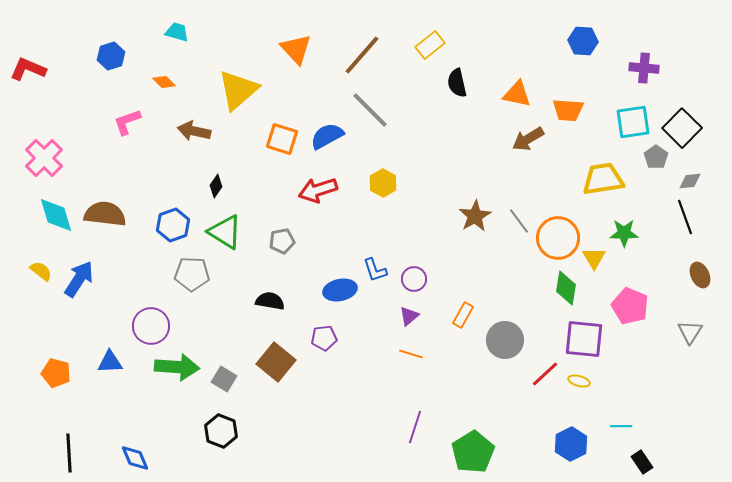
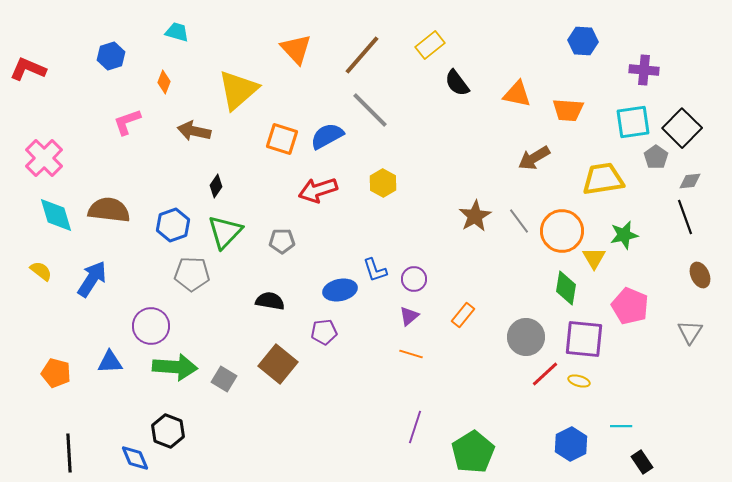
purple cross at (644, 68): moved 2 px down
orange diamond at (164, 82): rotated 65 degrees clockwise
black semicircle at (457, 83): rotated 24 degrees counterclockwise
brown arrow at (528, 139): moved 6 px right, 19 px down
brown semicircle at (105, 214): moved 4 px right, 4 px up
green triangle at (225, 232): rotated 42 degrees clockwise
green star at (624, 233): moved 2 px down; rotated 12 degrees counterclockwise
orange circle at (558, 238): moved 4 px right, 7 px up
gray pentagon at (282, 241): rotated 10 degrees clockwise
blue arrow at (79, 279): moved 13 px right
orange rectangle at (463, 315): rotated 10 degrees clockwise
purple pentagon at (324, 338): moved 6 px up
gray circle at (505, 340): moved 21 px right, 3 px up
brown square at (276, 362): moved 2 px right, 2 px down
green arrow at (177, 367): moved 2 px left
black hexagon at (221, 431): moved 53 px left
